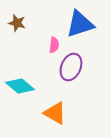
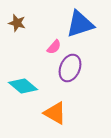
pink semicircle: moved 2 px down; rotated 35 degrees clockwise
purple ellipse: moved 1 px left, 1 px down
cyan diamond: moved 3 px right
